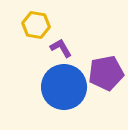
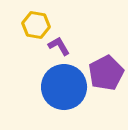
purple L-shape: moved 2 px left, 2 px up
purple pentagon: rotated 16 degrees counterclockwise
